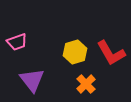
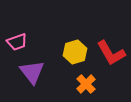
purple triangle: moved 8 px up
